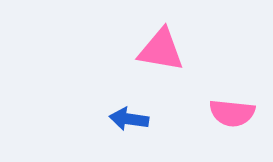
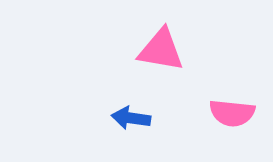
blue arrow: moved 2 px right, 1 px up
